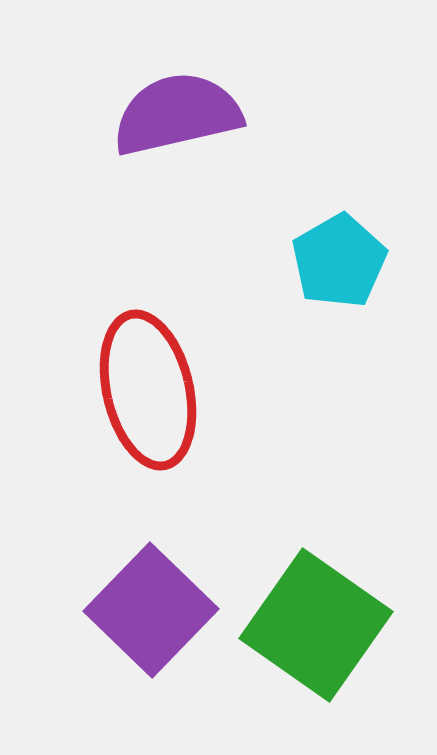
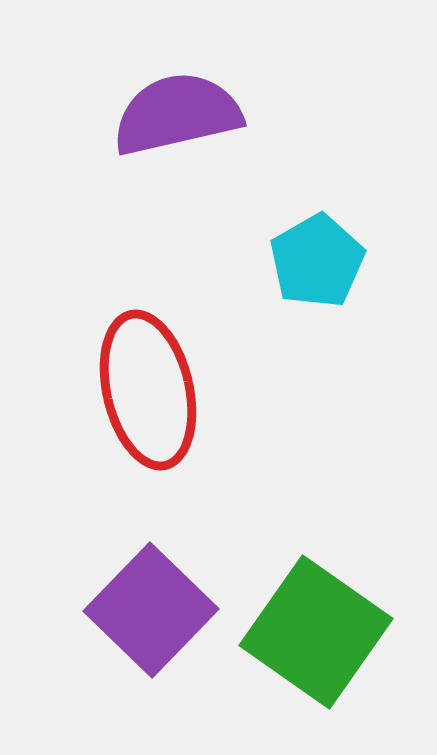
cyan pentagon: moved 22 px left
green square: moved 7 px down
